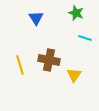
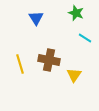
cyan line: rotated 16 degrees clockwise
yellow line: moved 1 px up
